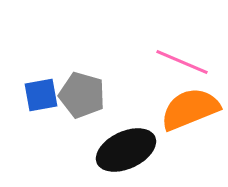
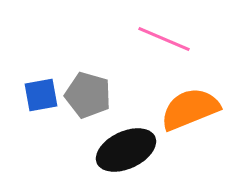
pink line: moved 18 px left, 23 px up
gray pentagon: moved 6 px right
